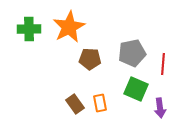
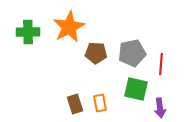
green cross: moved 1 px left, 3 px down
brown pentagon: moved 6 px right, 6 px up
red line: moved 2 px left
green square: rotated 10 degrees counterclockwise
brown rectangle: rotated 18 degrees clockwise
